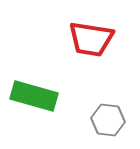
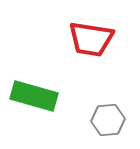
gray hexagon: rotated 12 degrees counterclockwise
